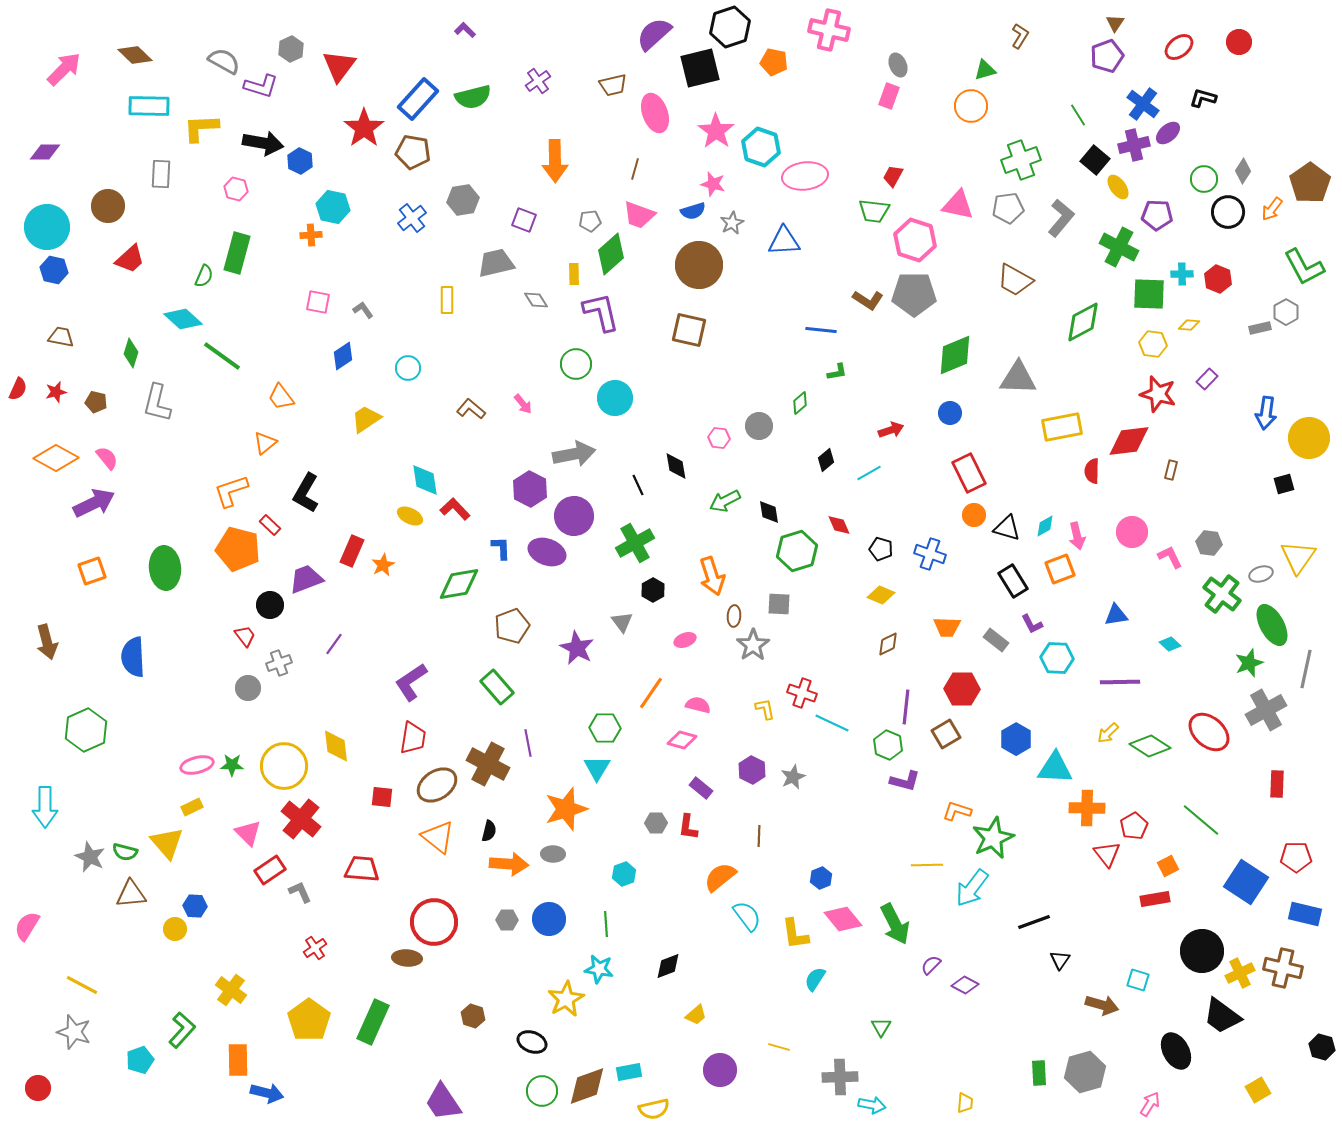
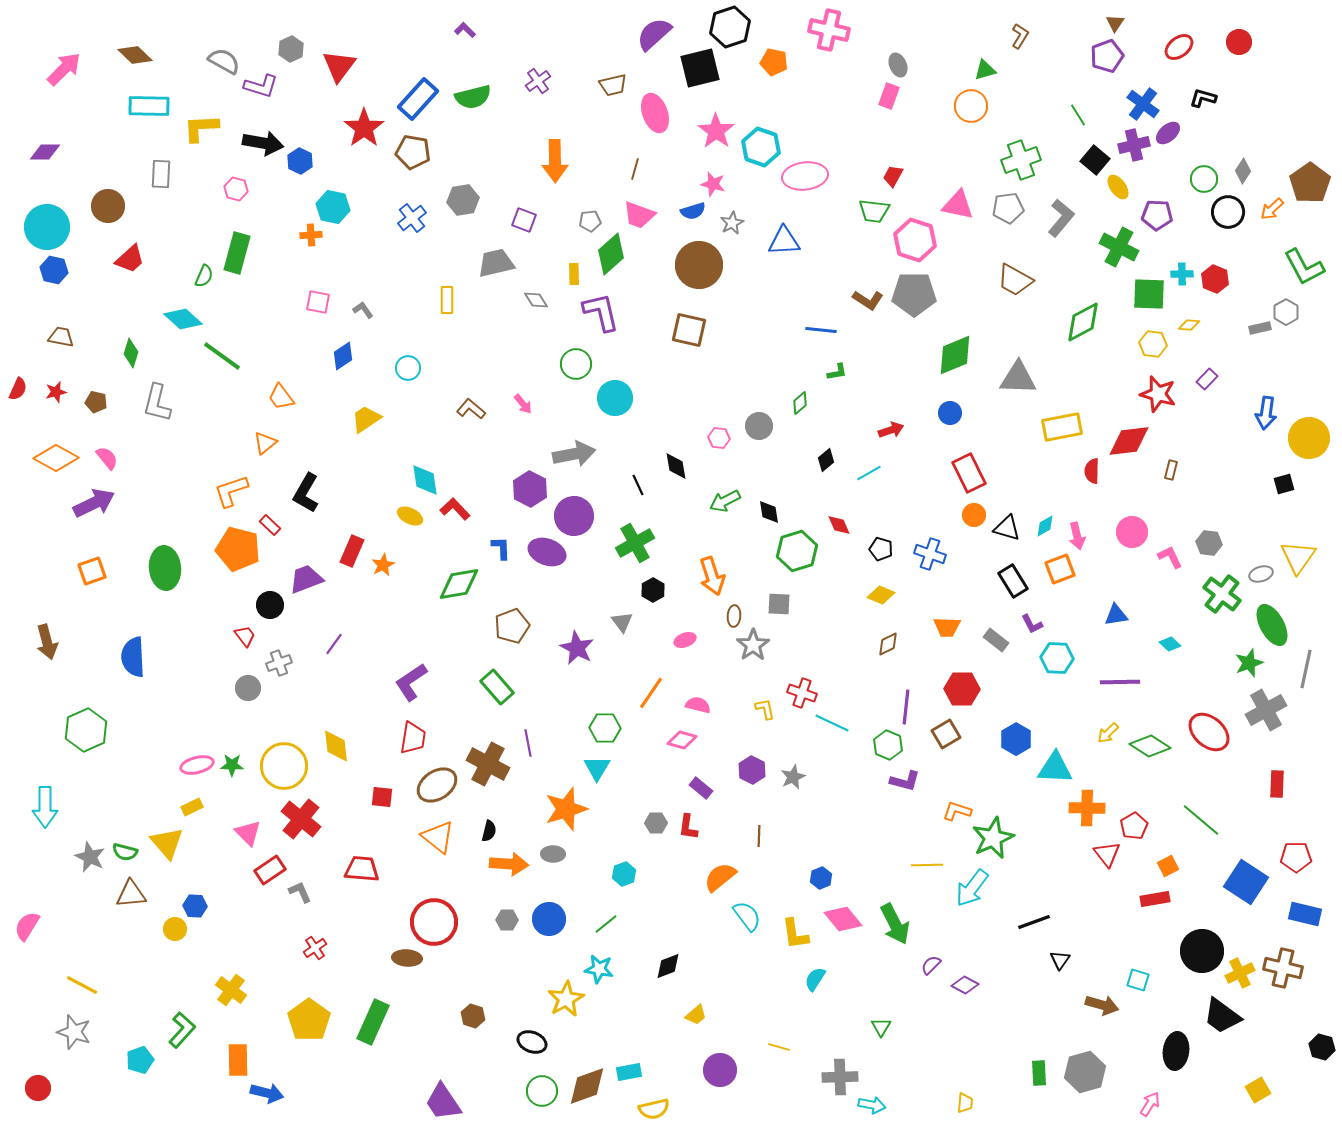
orange arrow at (1272, 209): rotated 10 degrees clockwise
red hexagon at (1218, 279): moved 3 px left
green line at (606, 924): rotated 55 degrees clockwise
black ellipse at (1176, 1051): rotated 36 degrees clockwise
